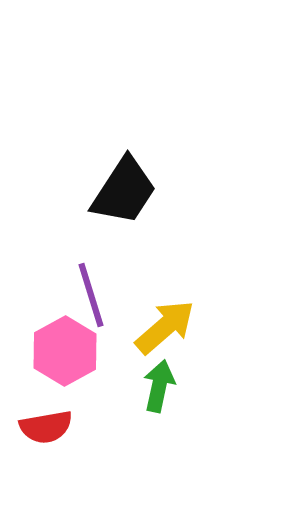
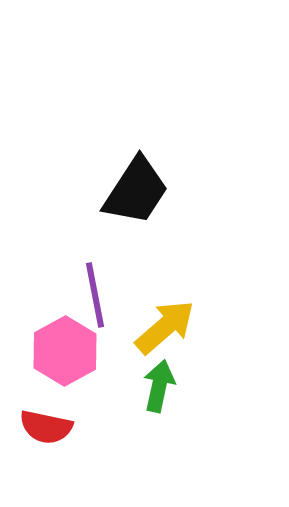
black trapezoid: moved 12 px right
purple line: moved 4 px right; rotated 6 degrees clockwise
red semicircle: rotated 22 degrees clockwise
